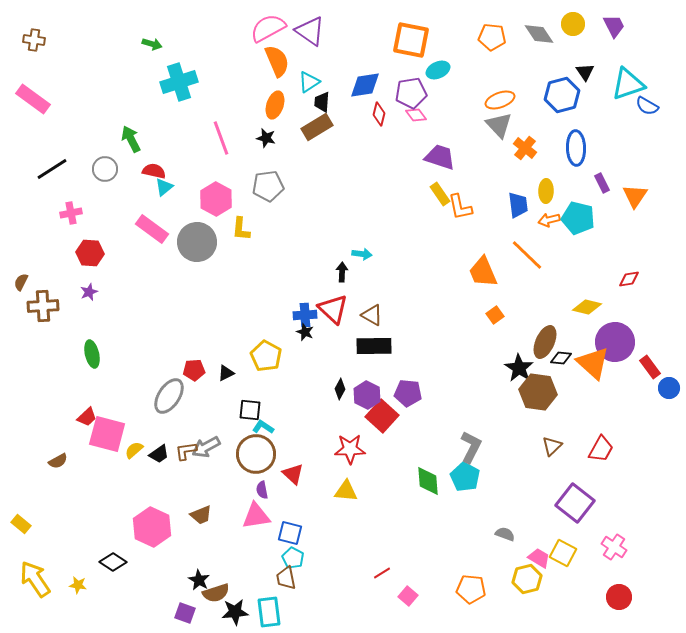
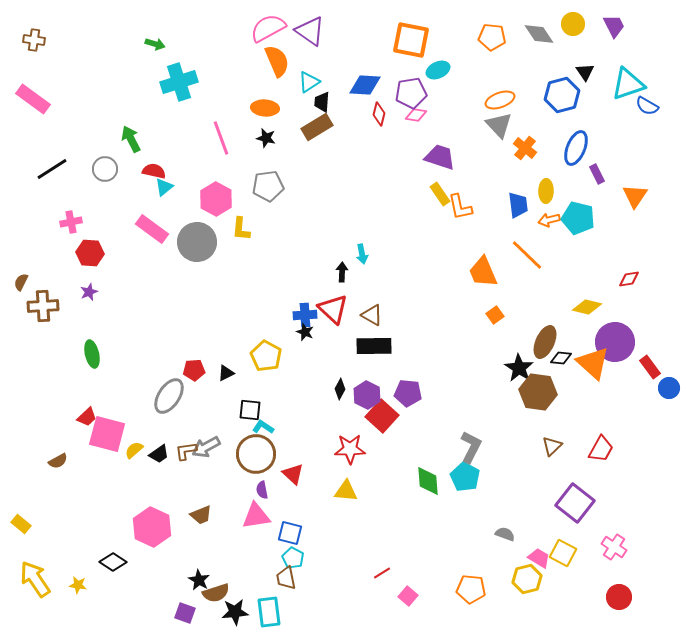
green arrow at (152, 44): moved 3 px right
blue diamond at (365, 85): rotated 12 degrees clockwise
orange ellipse at (275, 105): moved 10 px left, 3 px down; rotated 76 degrees clockwise
pink diamond at (416, 115): rotated 45 degrees counterclockwise
blue ellipse at (576, 148): rotated 24 degrees clockwise
purple rectangle at (602, 183): moved 5 px left, 9 px up
pink cross at (71, 213): moved 9 px down
cyan arrow at (362, 254): rotated 72 degrees clockwise
